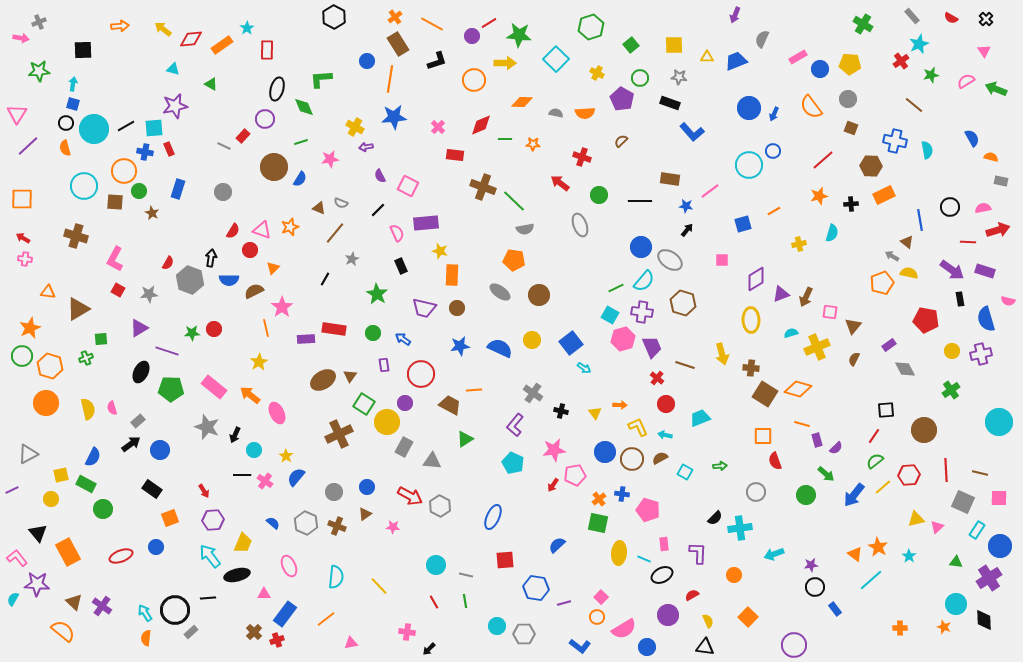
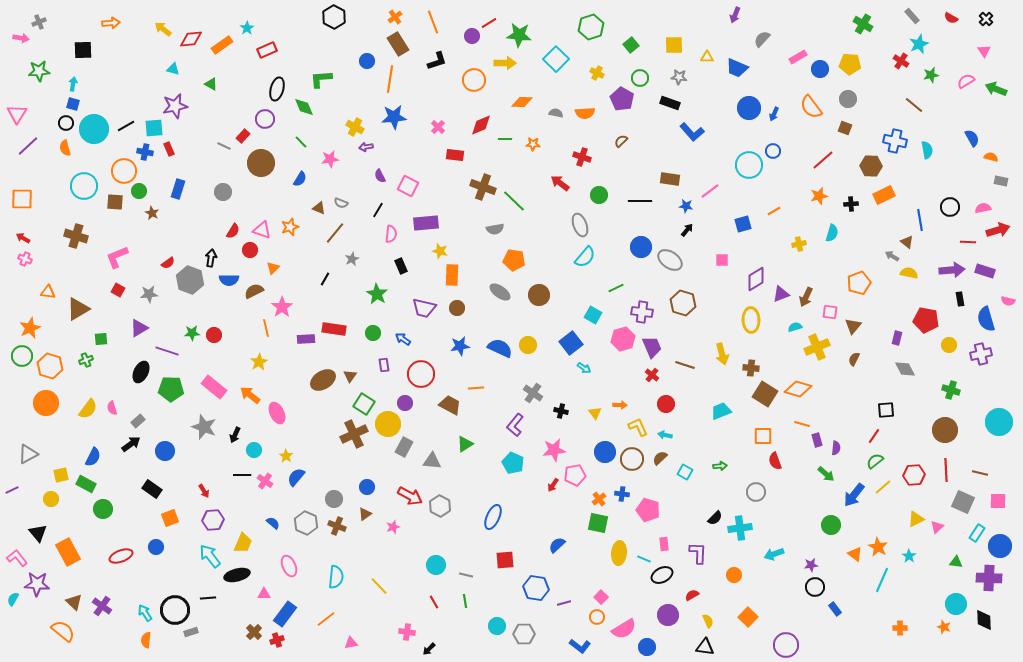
orange line at (432, 24): moved 1 px right, 2 px up; rotated 40 degrees clockwise
orange arrow at (120, 26): moved 9 px left, 3 px up
gray semicircle at (762, 39): rotated 18 degrees clockwise
red rectangle at (267, 50): rotated 66 degrees clockwise
blue trapezoid at (736, 61): moved 1 px right, 7 px down; rotated 135 degrees counterclockwise
red cross at (901, 61): rotated 21 degrees counterclockwise
brown square at (851, 128): moved 6 px left
green line at (301, 142): rotated 64 degrees clockwise
brown circle at (274, 167): moved 13 px left, 4 px up
black line at (378, 210): rotated 14 degrees counterclockwise
gray semicircle at (525, 229): moved 30 px left
pink semicircle at (397, 233): moved 6 px left, 1 px down; rotated 30 degrees clockwise
pink cross at (25, 259): rotated 16 degrees clockwise
pink L-shape at (115, 259): moved 2 px right, 2 px up; rotated 40 degrees clockwise
red semicircle at (168, 263): rotated 24 degrees clockwise
purple arrow at (952, 270): rotated 40 degrees counterclockwise
cyan semicircle at (644, 281): moved 59 px left, 24 px up
orange pentagon at (882, 283): moved 23 px left
cyan square at (610, 315): moved 17 px left
red circle at (214, 329): moved 6 px down
cyan semicircle at (791, 333): moved 4 px right, 6 px up
yellow circle at (532, 340): moved 4 px left, 5 px down
purple rectangle at (889, 345): moved 8 px right, 7 px up; rotated 40 degrees counterclockwise
yellow circle at (952, 351): moved 3 px left, 6 px up
green cross at (86, 358): moved 2 px down
red cross at (657, 378): moved 5 px left, 3 px up
orange line at (474, 390): moved 2 px right, 2 px up
green cross at (951, 390): rotated 36 degrees counterclockwise
yellow semicircle at (88, 409): rotated 50 degrees clockwise
cyan trapezoid at (700, 418): moved 21 px right, 7 px up
yellow circle at (387, 422): moved 1 px right, 2 px down
gray star at (207, 427): moved 3 px left
brown circle at (924, 430): moved 21 px right
brown cross at (339, 434): moved 15 px right
green triangle at (465, 439): moved 5 px down
purple semicircle at (836, 448): rotated 40 degrees counterclockwise
blue circle at (160, 450): moved 5 px right, 1 px down
brown semicircle at (660, 458): rotated 14 degrees counterclockwise
red hexagon at (909, 475): moved 5 px right
gray circle at (334, 492): moved 7 px down
green circle at (806, 495): moved 25 px right, 30 px down
pink square at (999, 498): moved 1 px left, 3 px down
yellow triangle at (916, 519): rotated 12 degrees counterclockwise
pink star at (393, 527): rotated 24 degrees counterclockwise
cyan rectangle at (977, 530): moved 3 px down
purple cross at (989, 578): rotated 35 degrees clockwise
cyan line at (871, 580): moved 11 px right; rotated 25 degrees counterclockwise
gray rectangle at (191, 632): rotated 24 degrees clockwise
orange semicircle at (146, 638): moved 2 px down
purple circle at (794, 645): moved 8 px left
